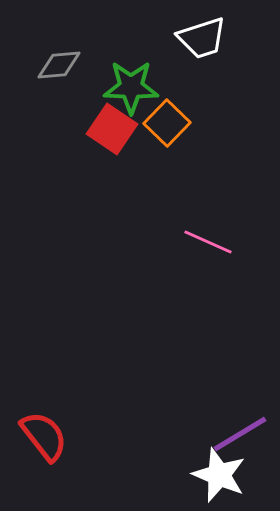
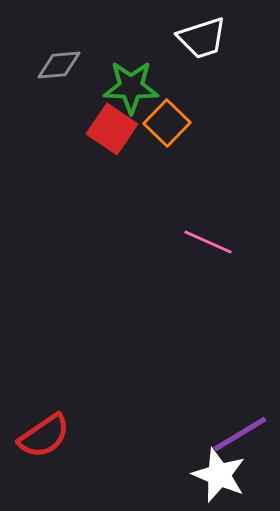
red semicircle: rotated 94 degrees clockwise
